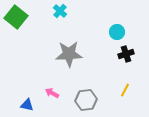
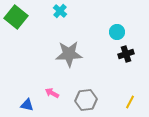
yellow line: moved 5 px right, 12 px down
